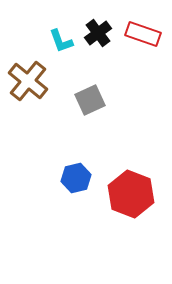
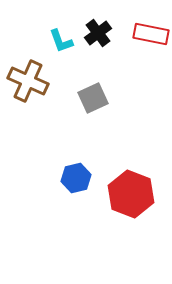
red rectangle: moved 8 px right; rotated 8 degrees counterclockwise
brown cross: rotated 15 degrees counterclockwise
gray square: moved 3 px right, 2 px up
